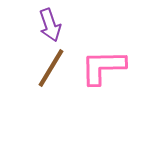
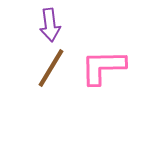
purple arrow: rotated 12 degrees clockwise
